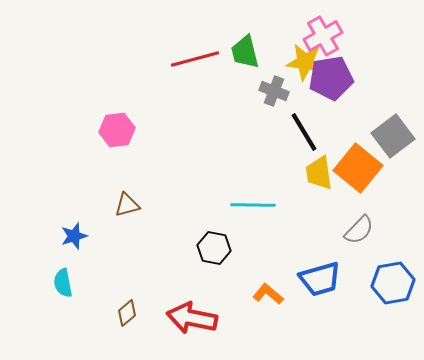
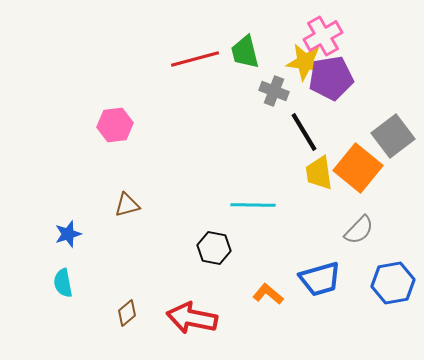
pink hexagon: moved 2 px left, 5 px up
blue star: moved 6 px left, 2 px up
